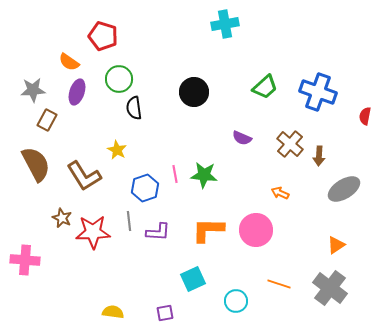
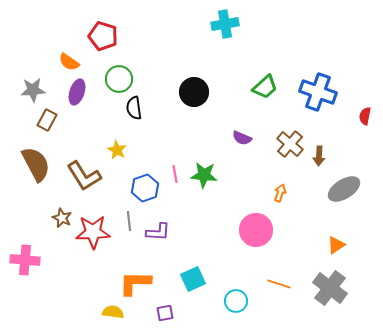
orange arrow: rotated 84 degrees clockwise
orange L-shape: moved 73 px left, 53 px down
